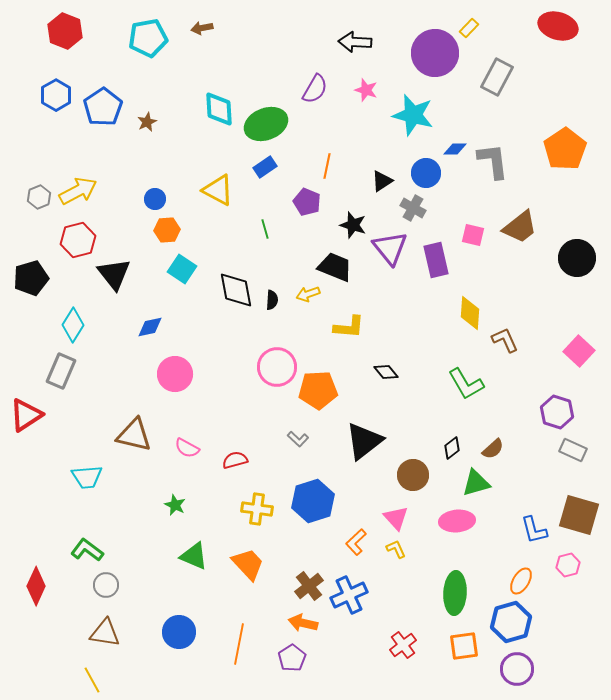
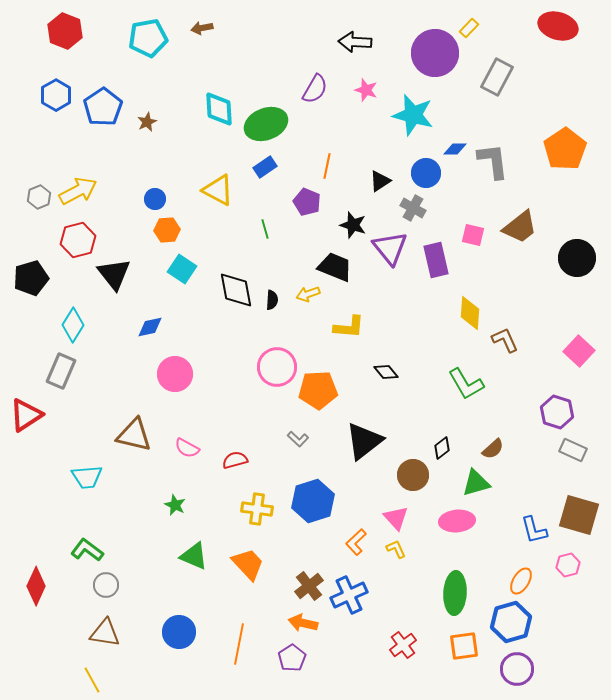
black triangle at (382, 181): moved 2 px left
black diamond at (452, 448): moved 10 px left
